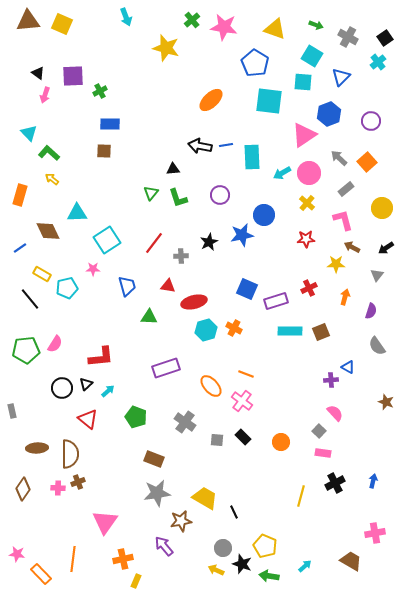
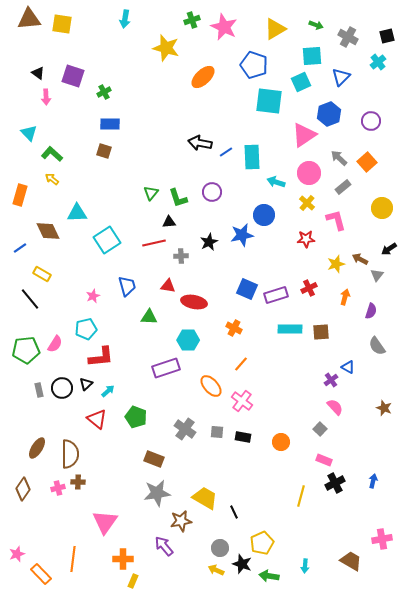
cyan arrow at (126, 17): moved 1 px left, 2 px down; rotated 30 degrees clockwise
green cross at (192, 20): rotated 21 degrees clockwise
brown triangle at (28, 21): moved 1 px right, 2 px up
yellow square at (62, 24): rotated 15 degrees counterclockwise
pink star at (224, 27): rotated 16 degrees clockwise
yellow triangle at (275, 29): rotated 50 degrees counterclockwise
black square at (385, 38): moved 2 px right, 2 px up; rotated 21 degrees clockwise
cyan square at (312, 56): rotated 35 degrees counterclockwise
blue pentagon at (255, 63): moved 1 px left, 2 px down; rotated 12 degrees counterclockwise
purple square at (73, 76): rotated 20 degrees clockwise
cyan square at (303, 82): moved 2 px left; rotated 30 degrees counterclockwise
green cross at (100, 91): moved 4 px right, 1 px down
pink arrow at (45, 95): moved 1 px right, 2 px down; rotated 21 degrees counterclockwise
orange ellipse at (211, 100): moved 8 px left, 23 px up
blue line at (226, 145): moved 7 px down; rotated 24 degrees counterclockwise
black arrow at (200, 146): moved 3 px up
brown square at (104, 151): rotated 14 degrees clockwise
green L-shape at (49, 153): moved 3 px right, 1 px down
black triangle at (173, 169): moved 4 px left, 53 px down
cyan arrow at (282, 173): moved 6 px left, 9 px down; rotated 48 degrees clockwise
gray rectangle at (346, 189): moved 3 px left, 2 px up
purple circle at (220, 195): moved 8 px left, 3 px up
pink L-shape at (343, 220): moved 7 px left
red line at (154, 243): rotated 40 degrees clockwise
brown arrow at (352, 247): moved 8 px right, 12 px down
black arrow at (386, 248): moved 3 px right, 1 px down
yellow star at (336, 264): rotated 18 degrees counterclockwise
pink star at (93, 269): moved 27 px down; rotated 24 degrees counterclockwise
cyan pentagon at (67, 288): moved 19 px right, 41 px down
purple rectangle at (276, 301): moved 6 px up
red ellipse at (194, 302): rotated 25 degrees clockwise
cyan hexagon at (206, 330): moved 18 px left, 10 px down; rotated 15 degrees clockwise
cyan rectangle at (290, 331): moved 2 px up
brown square at (321, 332): rotated 18 degrees clockwise
orange line at (246, 374): moved 5 px left, 10 px up; rotated 70 degrees counterclockwise
purple cross at (331, 380): rotated 32 degrees counterclockwise
brown star at (386, 402): moved 2 px left, 6 px down
gray rectangle at (12, 411): moved 27 px right, 21 px up
pink semicircle at (335, 413): moved 6 px up
red triangle at (88, 419): moved 9 px right
gray cross at (185, 422): moved 7 px down
gray square at (319, 431): moved 1 px right, 2 px up
black rectangle at (243, 437): rotated 35 degrees counterclockwise
gray square at (217, 440): moved 8 px up
brown ellipse at (37, 448): rotated 55 degrees counterclockwise
pink rectangle at (323, 453): moved 1 px right, 7 px down; rotated 14 degrees clockwise
brown cross at (78, 482): rotated 24 degrees clockwise
pink cross at (58, 488): rotated 16 degrees counterclockwise
pink cross at (375, 533): moved 7 px right, 6 px down
yellow pentagon at (265, 546): moved 3 px left, 3 px up; rotated 25 degrees clockwise
gray circle at (223, 548): moved 3 px left
pink star at (17, 554): rotated 28 degrees counterclockwise
orange cross at (123, 559): rotated 12 degrees clockwise
cyan arrow at (305, 566): rotated 136 degrees clockwise
yellow rectangle at (136, 581): moved 3 px left
